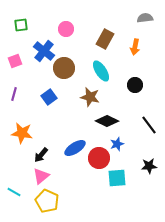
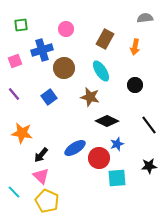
blue cross: moved 2 px left, 1 px up; rotated 35 degrees clockwise
purple line: rotated 56 degrees counterclockwise
pink triangle: rotated 36 degrees counterclockwise
cyan line: rotated 16 degrees clockwise
